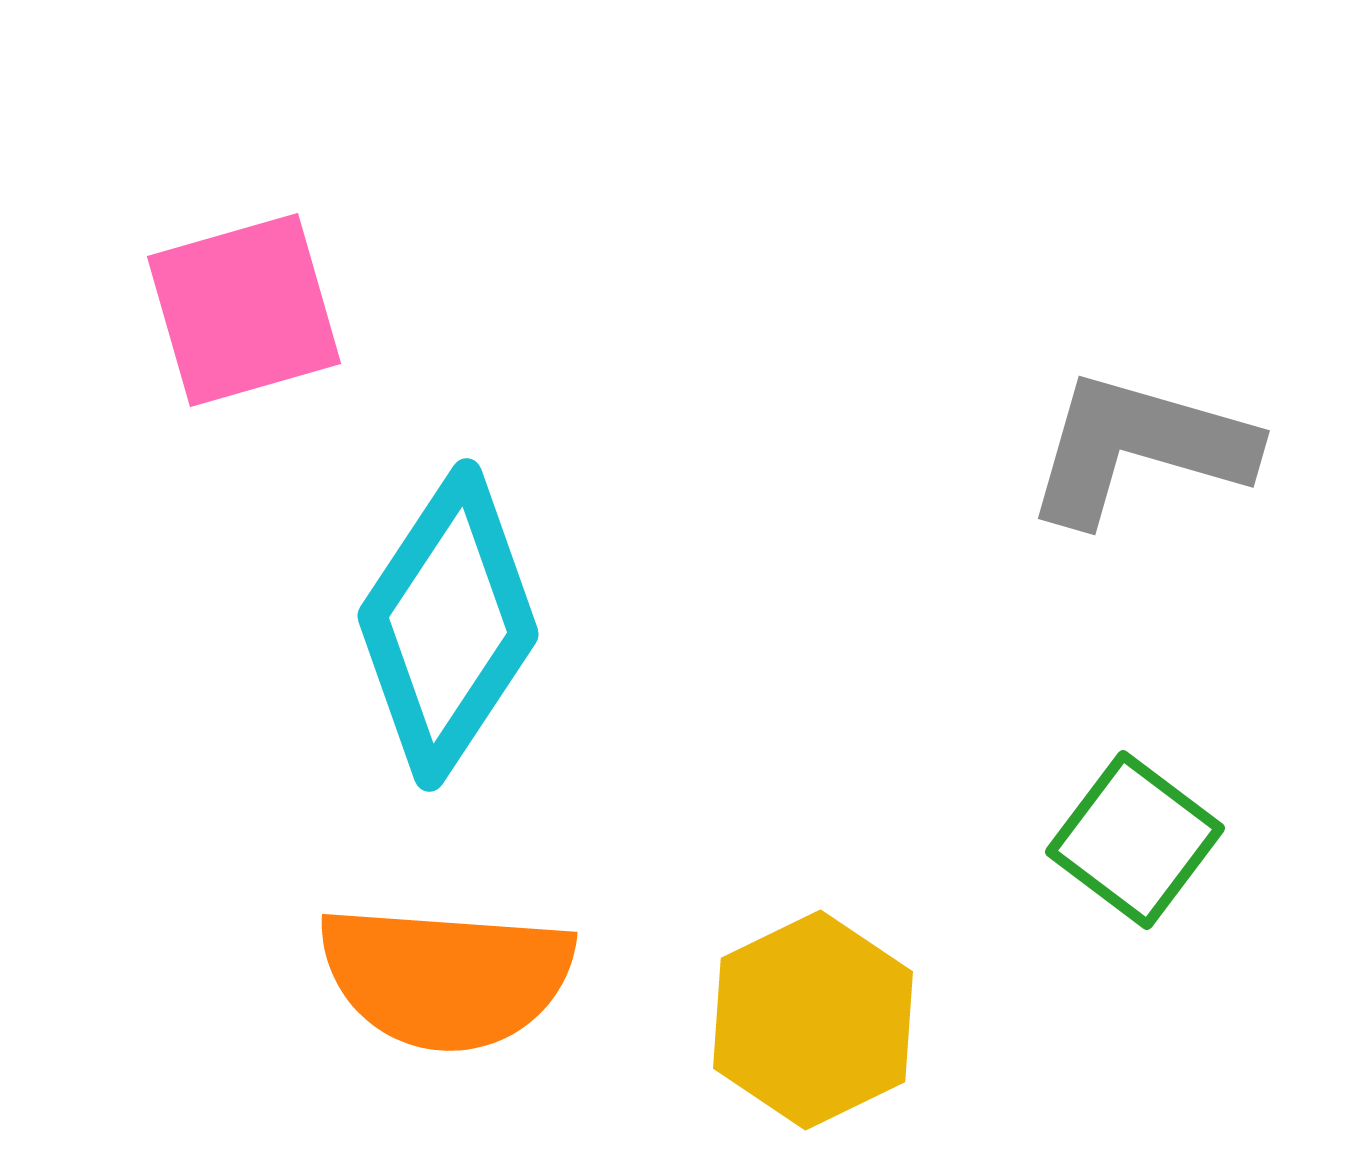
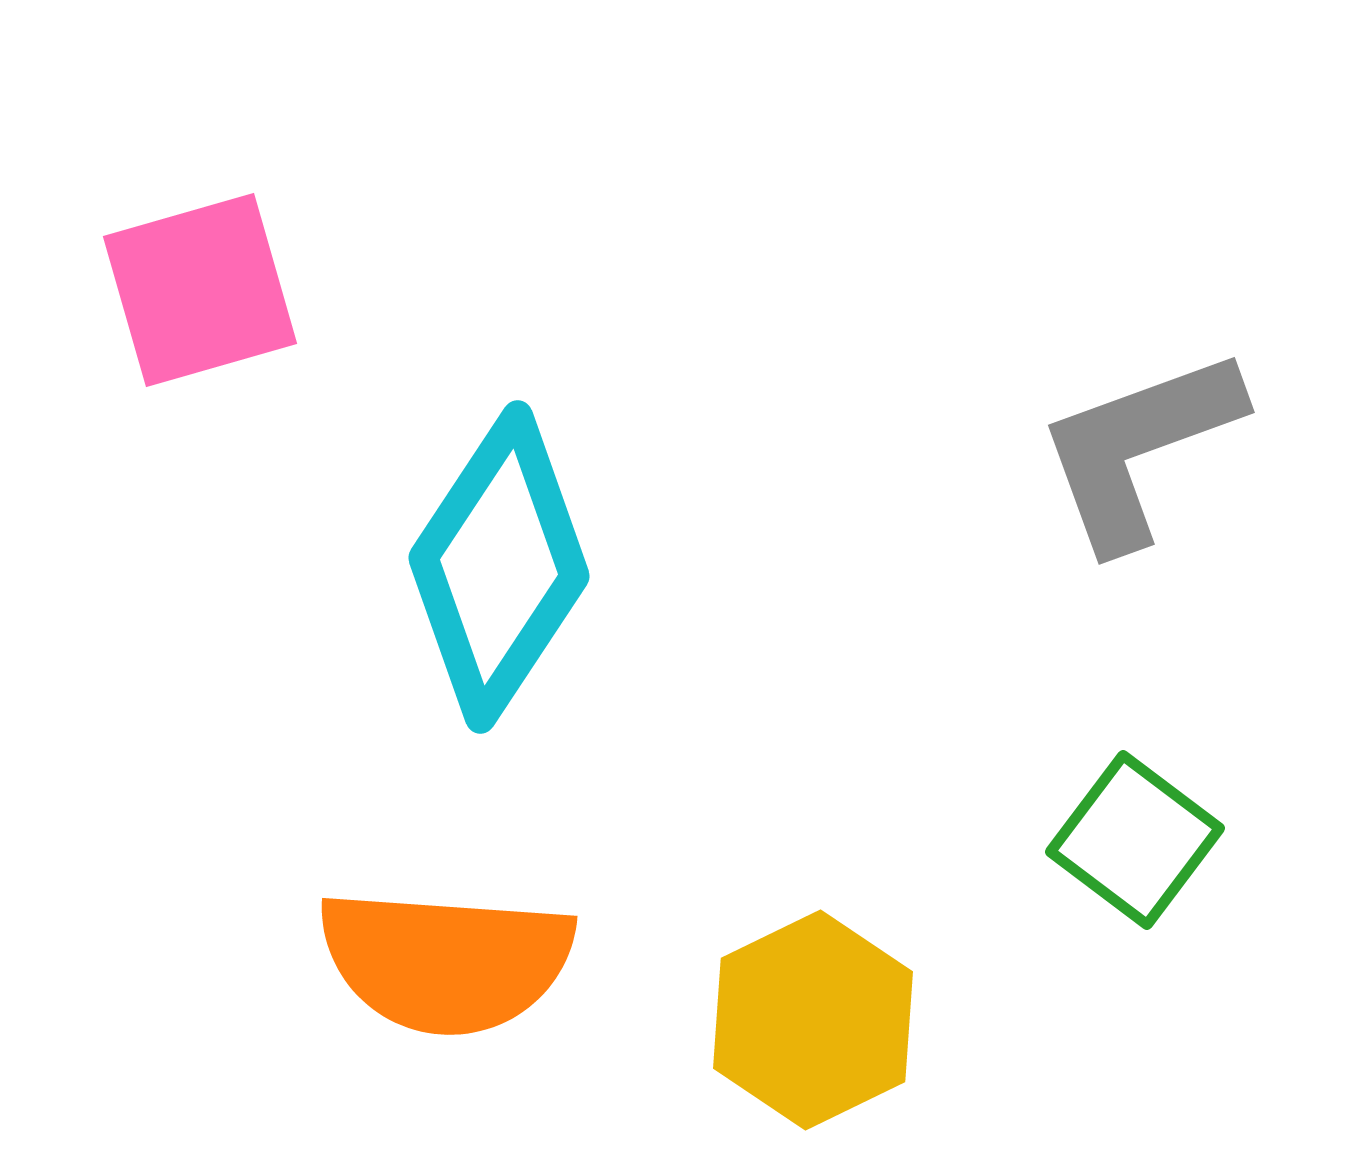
pink square: moved 44 px left, 20 px up
gray L-shape: rotated 36 degrees counterclockwise
cyan diamond: moved 51 px right, 58 px up
orange semicircle: moved 16 px up
